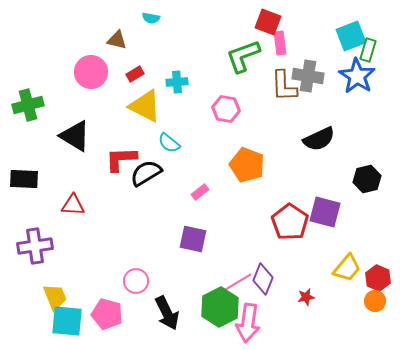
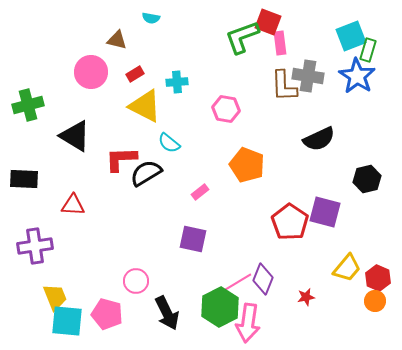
green L-shape at (243, 56): moved 1 px left, 19 px up
